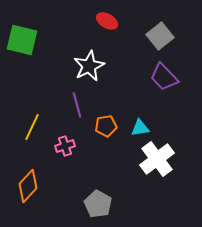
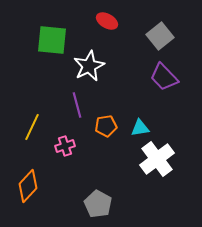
green square: moved 30 px right; rotated 8 degrees counterclockwise
